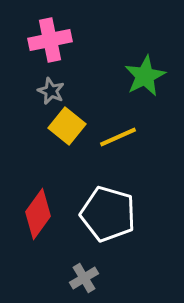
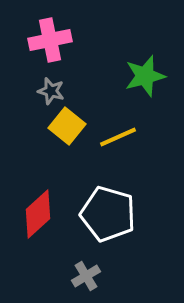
green star: rotated 12 degrees clockwise
gray star: rotated 8 degrees counterclockwise
red diamond: rotated 12 degrees clockwise
gray cross: moved 2 px right, 2 px up
